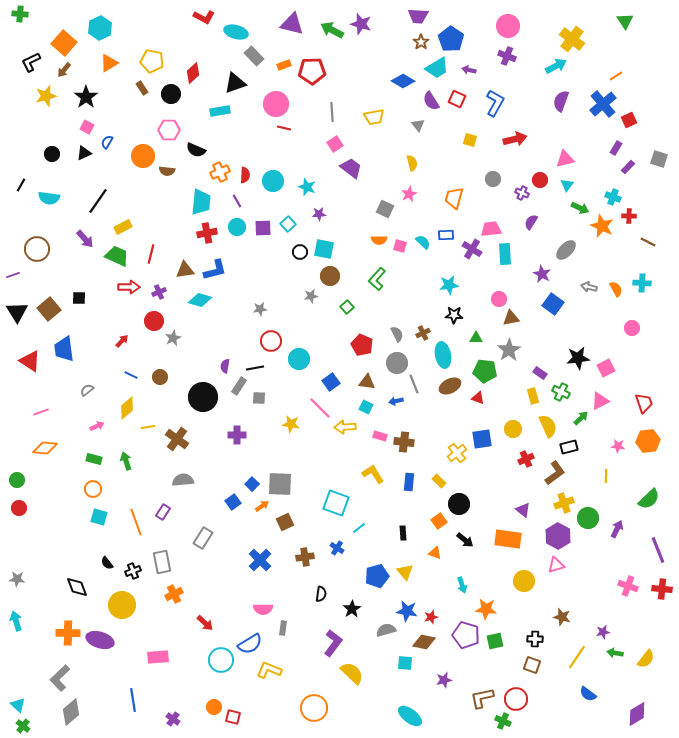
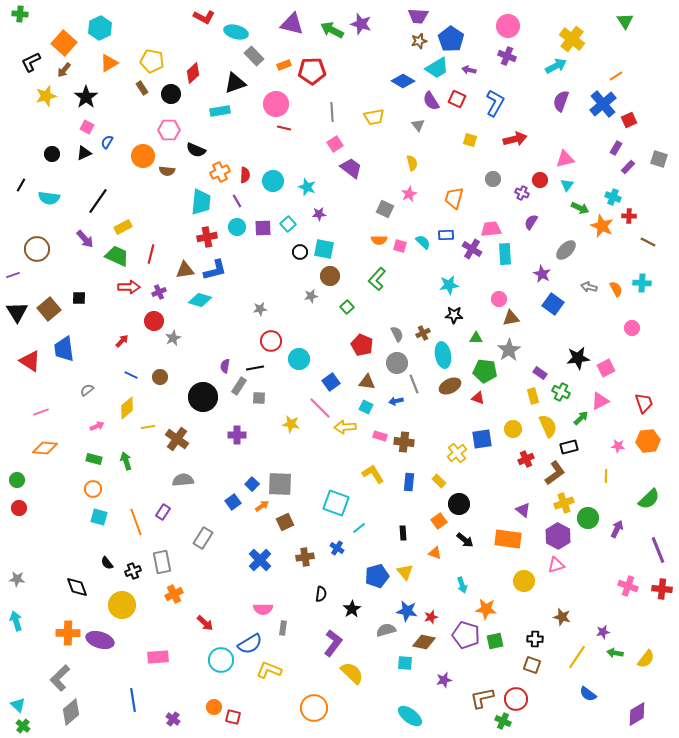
brown star at (421, 42): moved 2 px left, 1 px up; rotated 21 degrees clockwise
red cross at (207, 233): moved 4 px down
